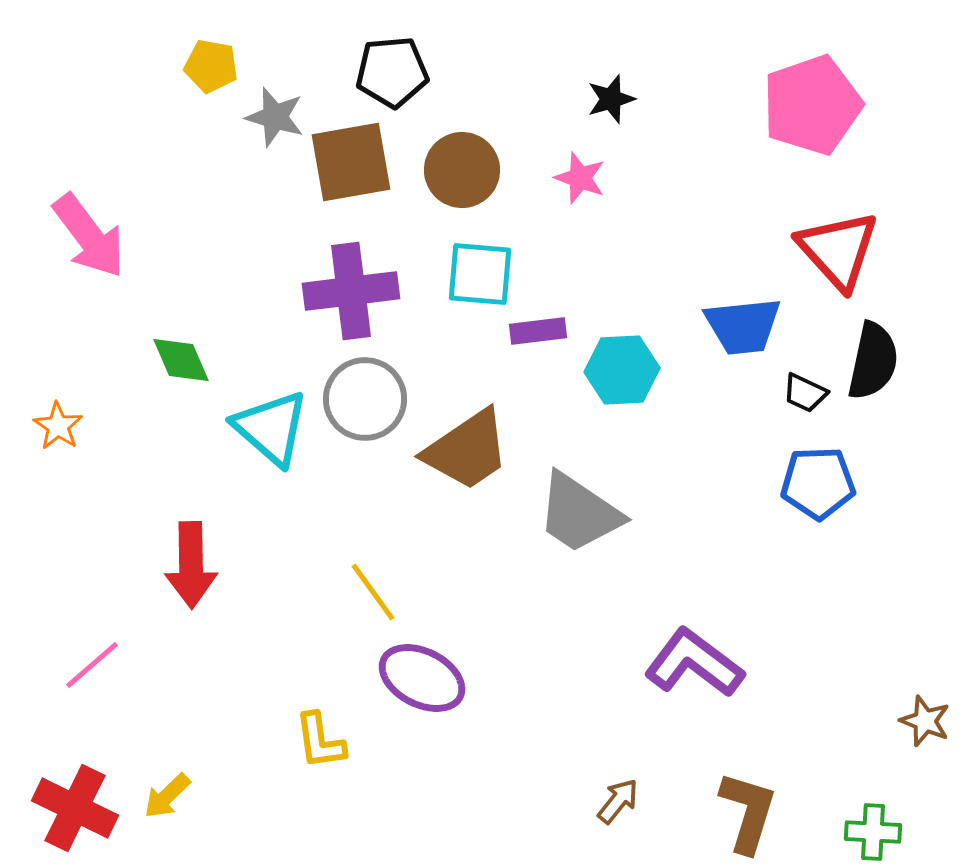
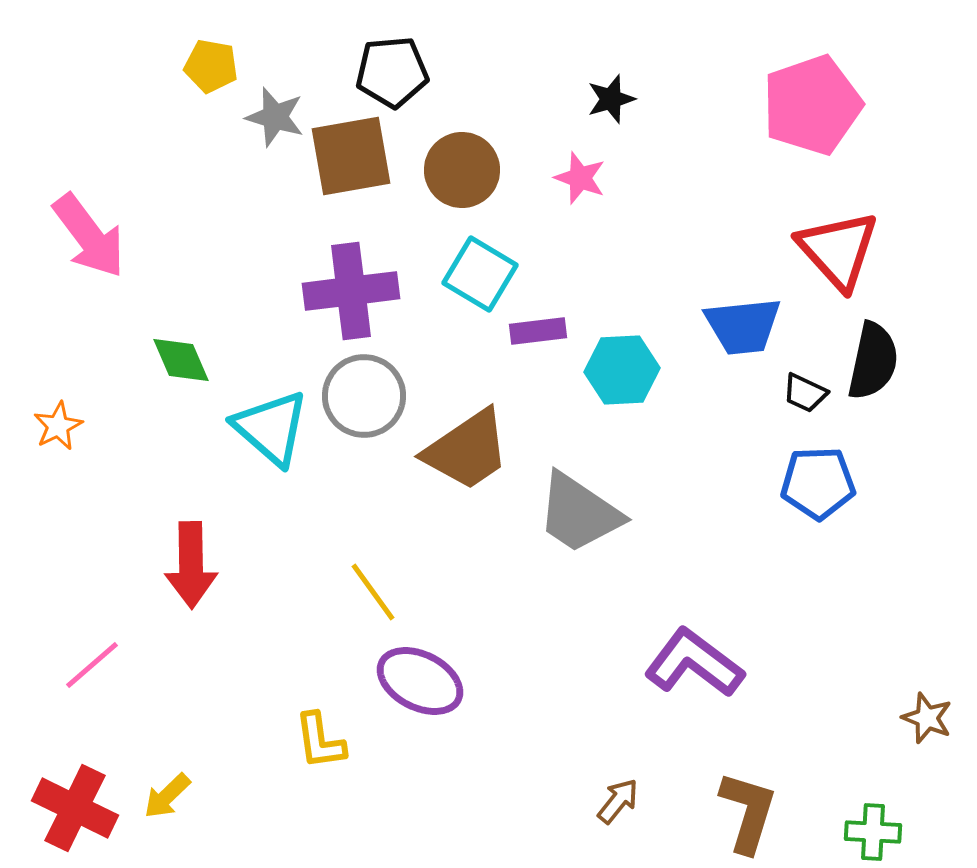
brown square: moved 6 px up
cyan square: rotated 26 degrees clockwise
gray circle: moved 1 px left, 3 px up
orange star: rotated 12 degrees clockwise
purple ellipse: moved 2 px left, 3 px down
brown star: moved 2 px right, 3 px up
